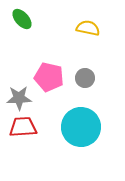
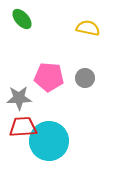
pink pentagon: rotated 8 degrees counterclockwise
cyan circle: moved 32 px left, 14 px down
